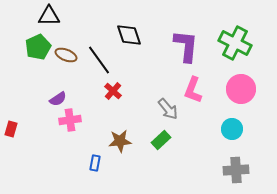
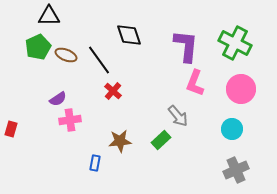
pink L-shape: moved 2 px right, 7 px up
gray arrow: moved 10 px right, 7 px down
gray cross: rotated 20 degrees counterclockwise
